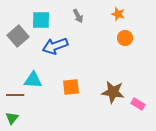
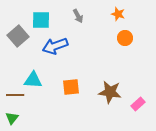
brown star: moved 3 px left
pink rectangle: rotated 72 degrees counterclockwise
